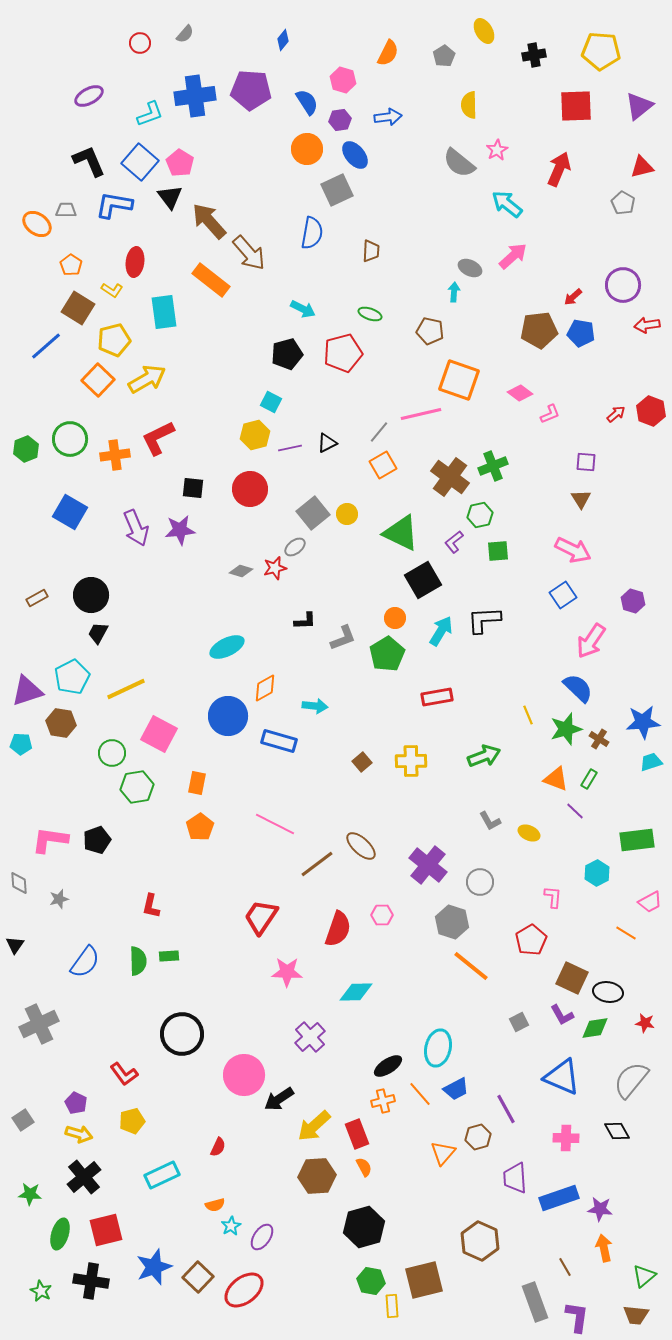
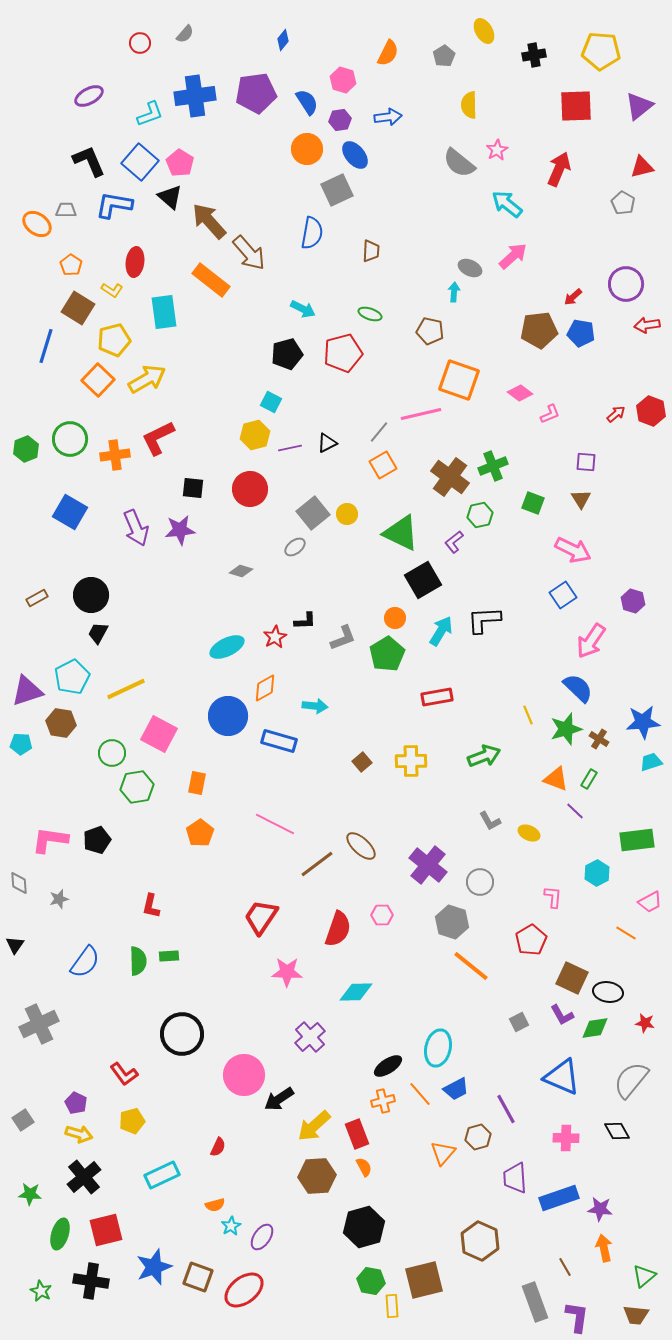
purple pentagon at (251, 90): moved 5 px right, 3 px down; rotated 12 degrees counterclockwise
black triangle at (170, 197): rotated 12 degrees counterclockwise
purple circle at (623, 285): moved 3 px right, 1 px up
blue line at (46, 346): rotated 32 degrees counterclockwise
green square at (498, 551): moved 35 px right, 48 px up; rotated 25 degrees clockwise
red star at (275, 568): moved 69 px down; rotated 15 degrees counterclockwise
orange pentagon at (200, 827): moved 6 px down
brown square at (198, 1277): rotated 24 degrees counterclockwise
